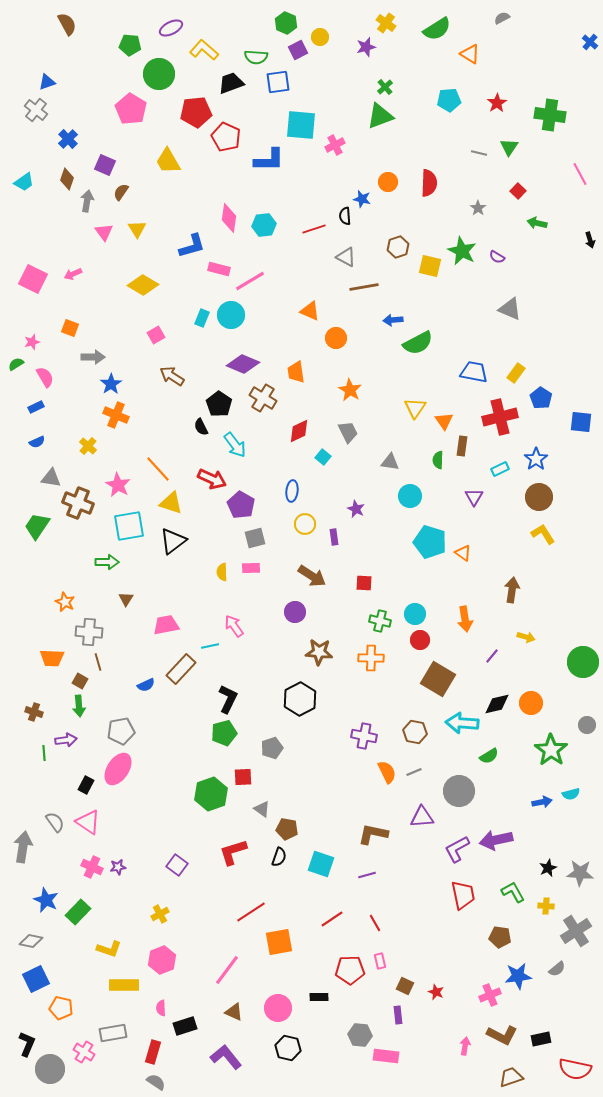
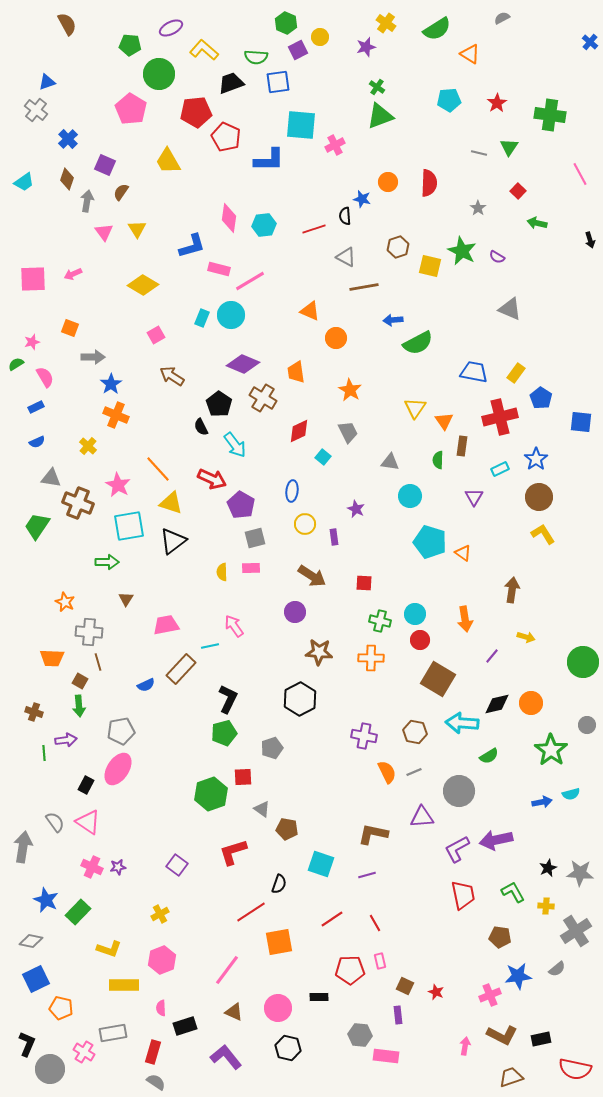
green cross at (385, 87): moved 8 px left; rotated 14 degrees counterclockwise
pink square at (33, 279): rotated 28 degrees counterclockwise
black semicircle at (279, 857): moved 27 px down
